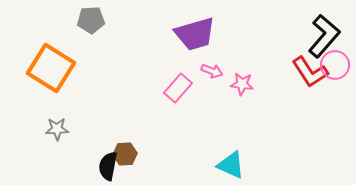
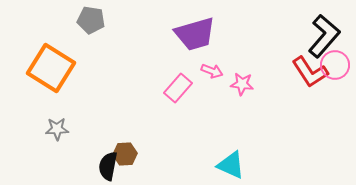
gray pentagon: rotated 12 degrees clockwise
